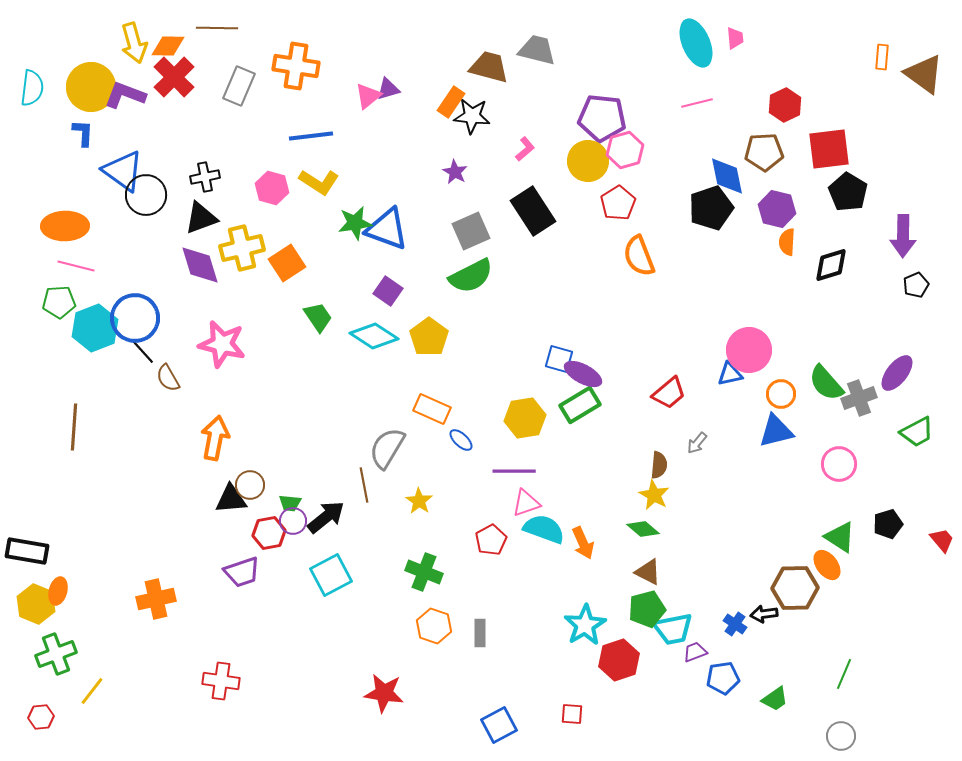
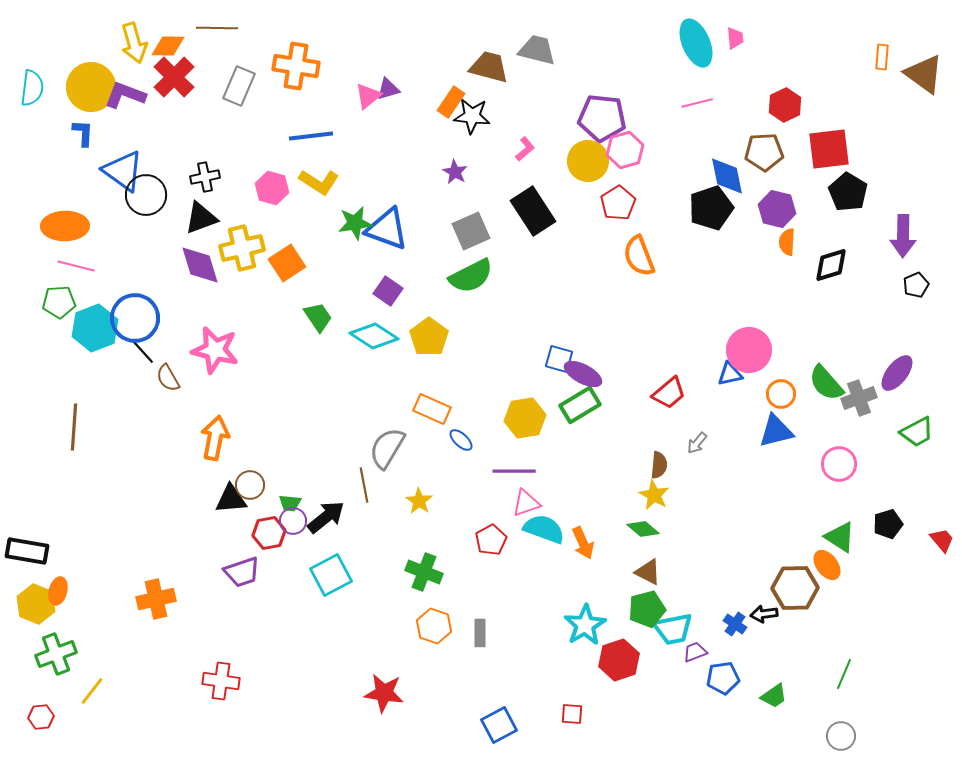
pink star at (222, 344): moved 7 px left, 6 px down
green trapezoid at (775, 699): moved 1 px left, 3 px up
